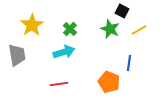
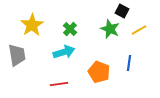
orange pentagon: moved 10 px left, 10 px up
